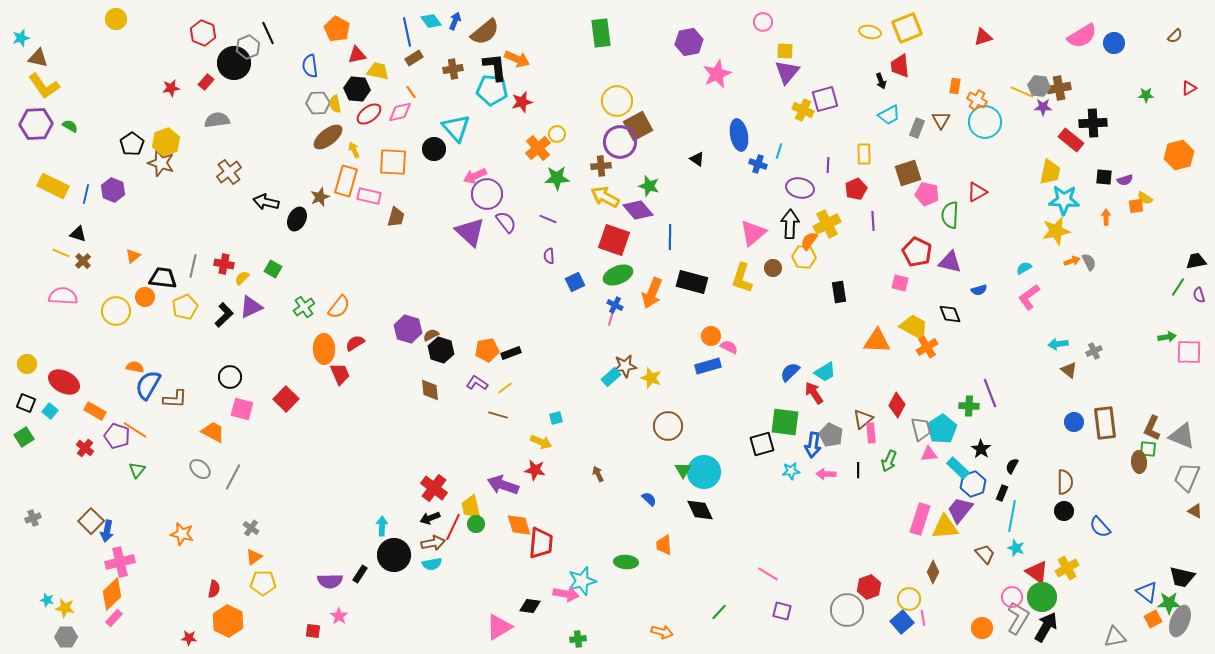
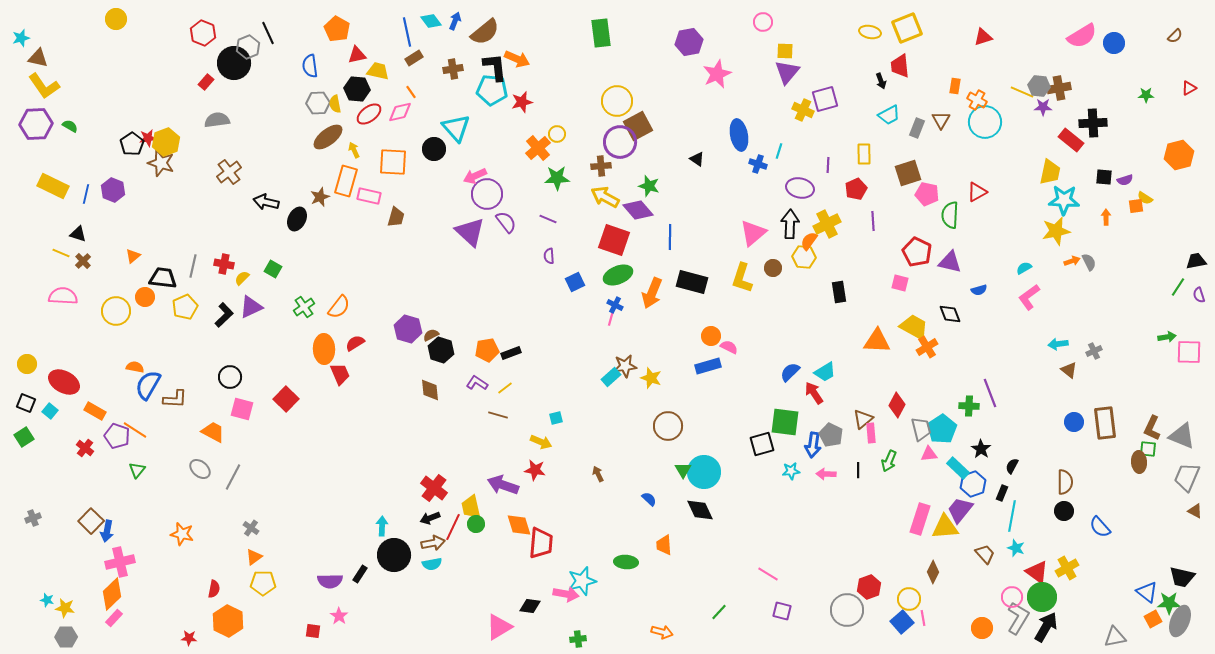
red star at (171, 88): moved 23 px left, 50 px down
